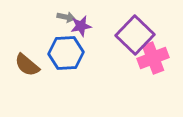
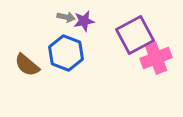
purple star: moved 3 px right, 5 px up
purple square: rotated 18 degrees clockwise
blue hexagon: rotated 24 degrees clockwise
pink cross: moved 3 px right
